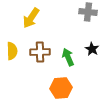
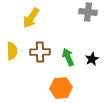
black star: moved 10 px down; rotated 16 degrees clockwise
